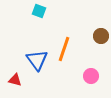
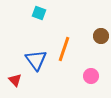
cyan square: moved 2 px down
blue triangle: moved 1 px left
red triangle: rotated 32 degrees clockwise
